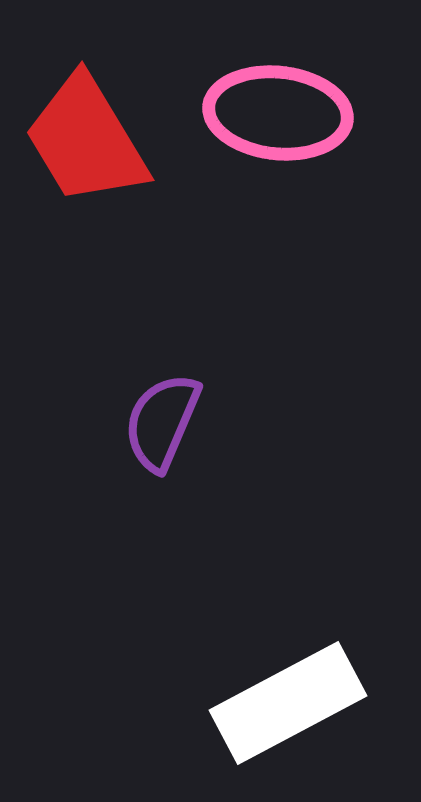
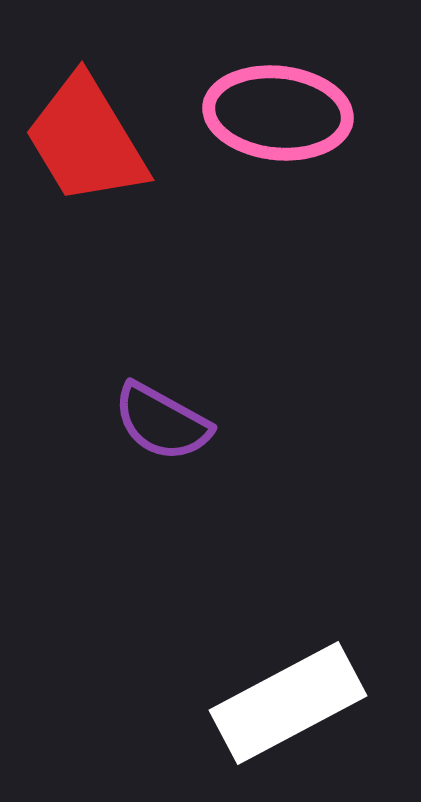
purple semicircle: rotated 84 degrees counterclockwise
